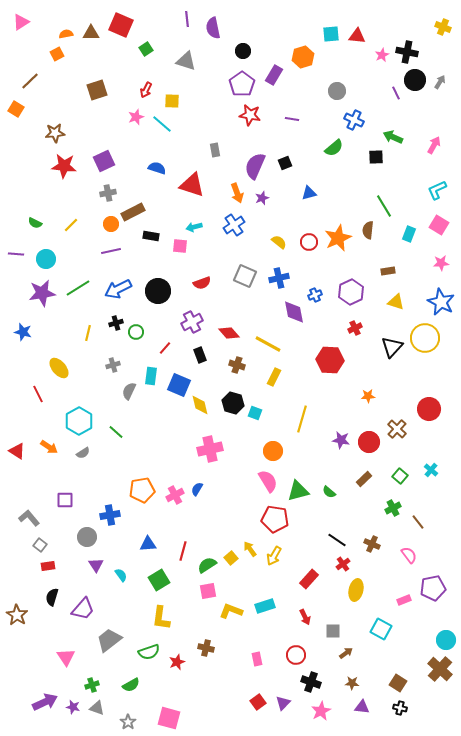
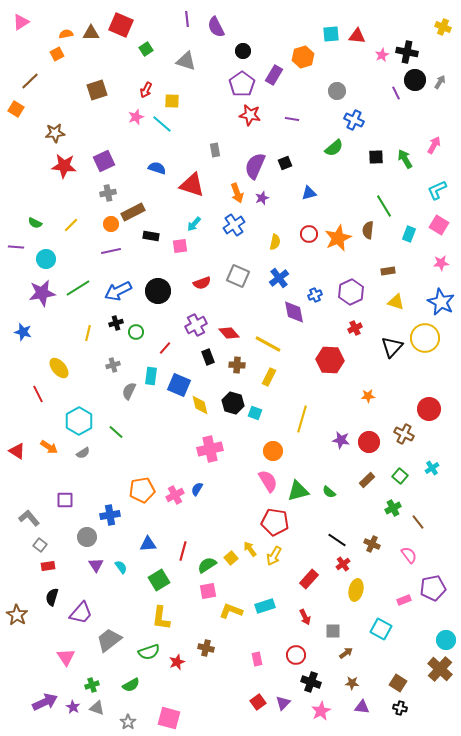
purple semicircle at (213, 28): moved 3 px right, 1 px up; rotated 15 degrees counterclockwise
green arrow at (393, 137): moved 12 px right, 22 px down; rotated 36 degrees clockwise
cyan arrow at (194, 227): moved 3 px up; rotated 35 degrees counterclockwise
yellow semicircle at (279, 242): moved 4 px left; rotated 63 degrees clockwise
red circle at (309, 242): moved 8 px up
pink square at (180, 246): rotated 14 degrees counterclockwise
purple line at (16, 254): moved 7 px up
gray square at (245, 276): moved 7 px left
blue cross at (279, 278): rotated 24 degrees counterclockwise
blue arrow at (118, 289): moved 2 px down
purple cross at (192, 322): moved 4 px right, 3 px down
black rectangle at (200, 355): moved 8 px right, 2 px down
brown cross at (237, 365): rotated 14 degrees counterclockwise
yellow rectangle at (274, 377): moved 5 px left
brown cross at (397, 429): moved 7 px right, 5 px down; rotated 18 degrees counterclockwise
cyan cross at (431, 470): moved 1 px right, 2 px up; rotated 16 degrees clockwise
brown rectangle at (364, 479): moved 3 px right, 1 px down
red pentagon at (275, 519): moved 3 px down
cyan semicircle at (121, 575): moved 8 px up
purple trapezoid at (83, 609): moved 2 px left, 4 px down
purple star at (73, 707): rotated 16 degrees clockwise
